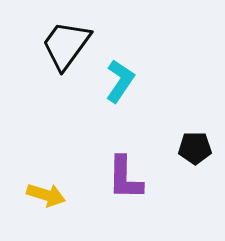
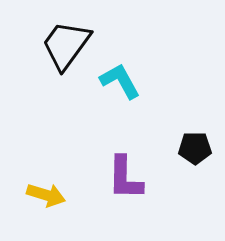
cyan L-shape: rotated 63 degrees counterclockwise
